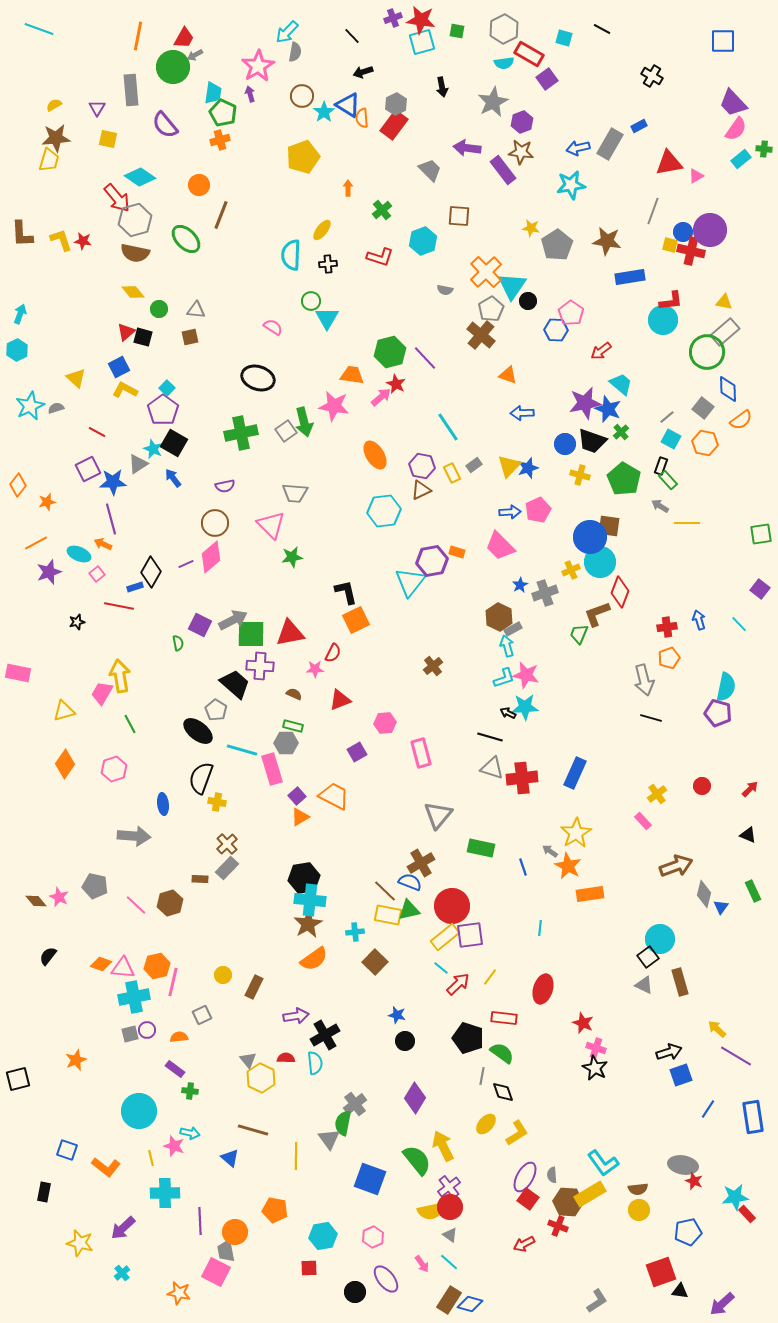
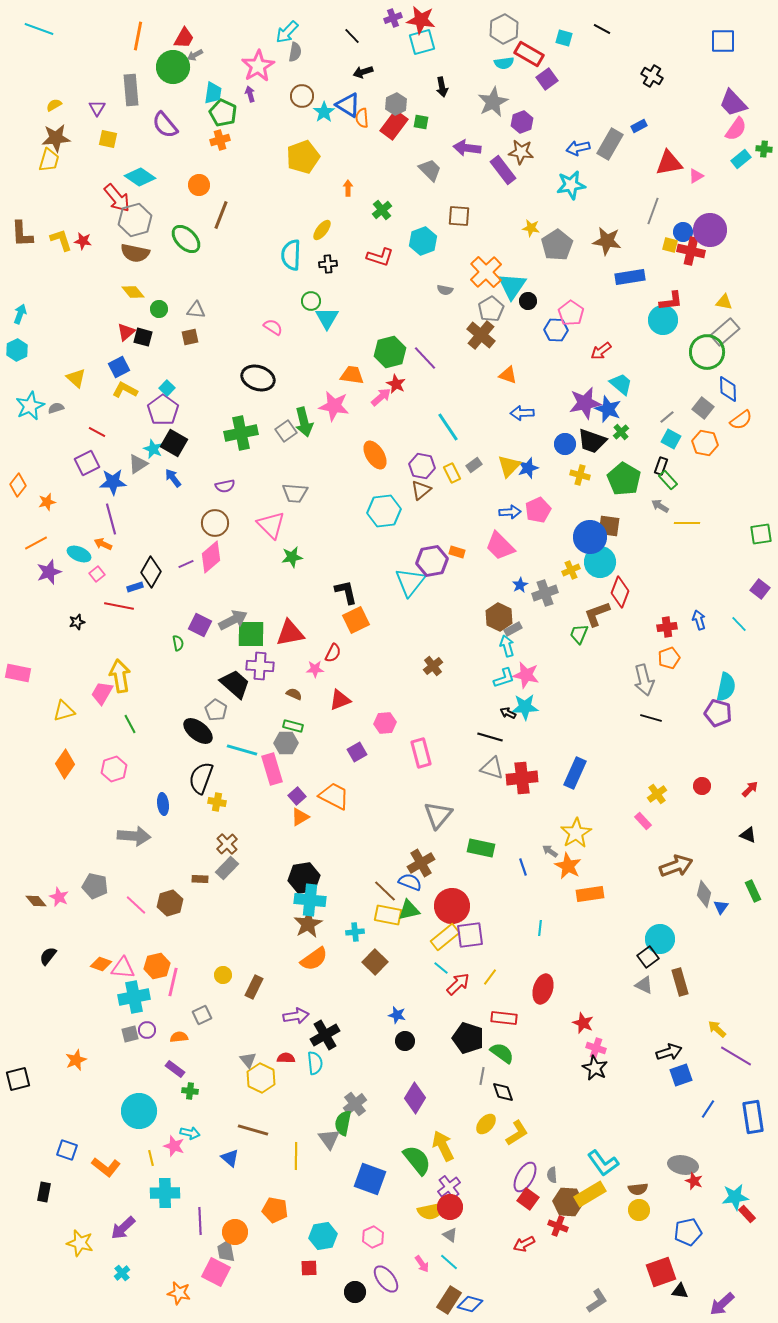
green square at (457, 31): moved 36 px left, 91 px down
purple square at (88, 469): moved 1 px left, 6 px up
brown triangle at (421, 490): rotated 15 degrees counterclockwise
